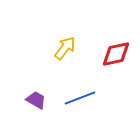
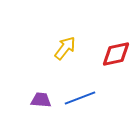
purple trapezoid: moved 5 px right; rotated 25 degrees counterclockwise
